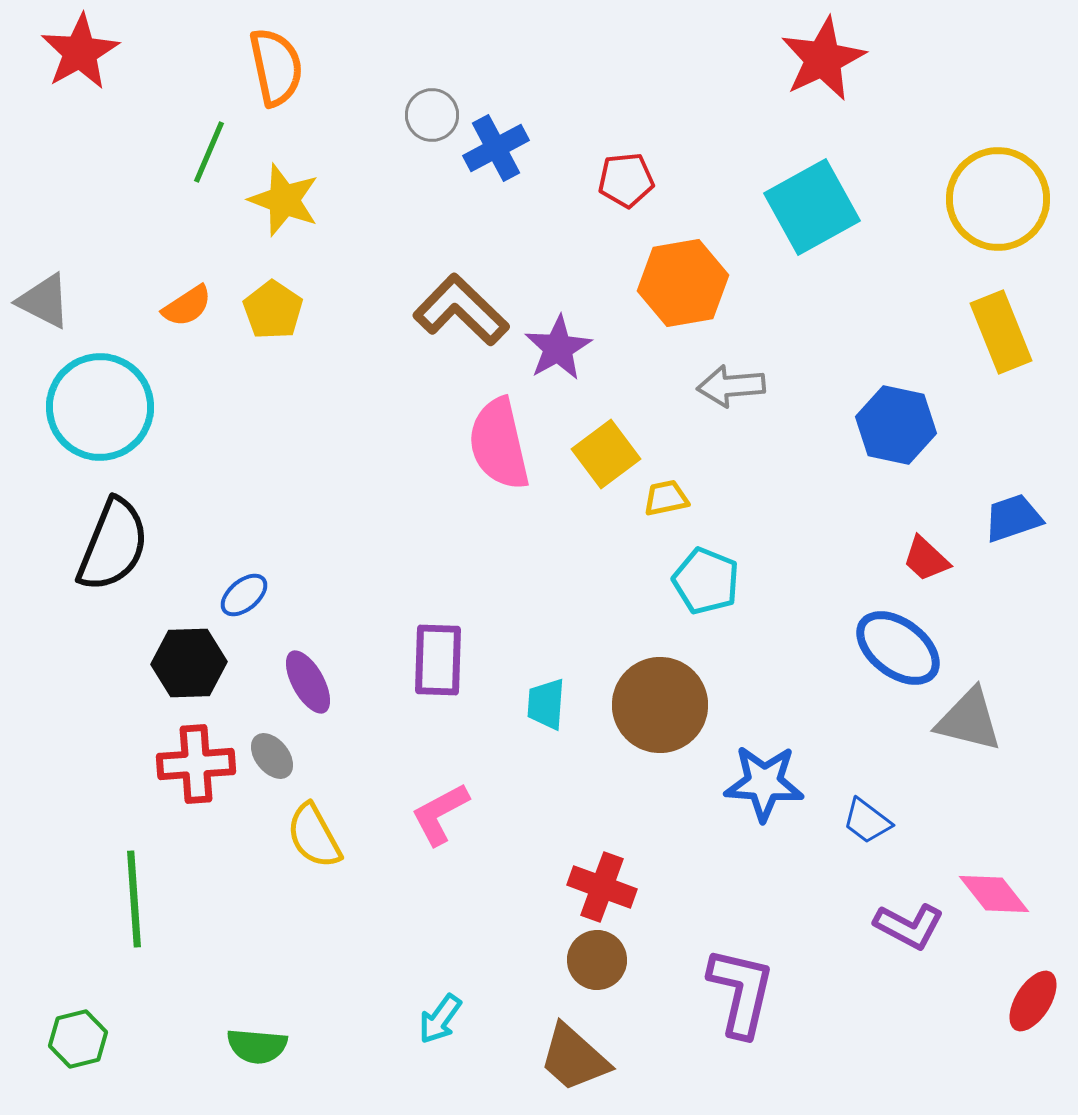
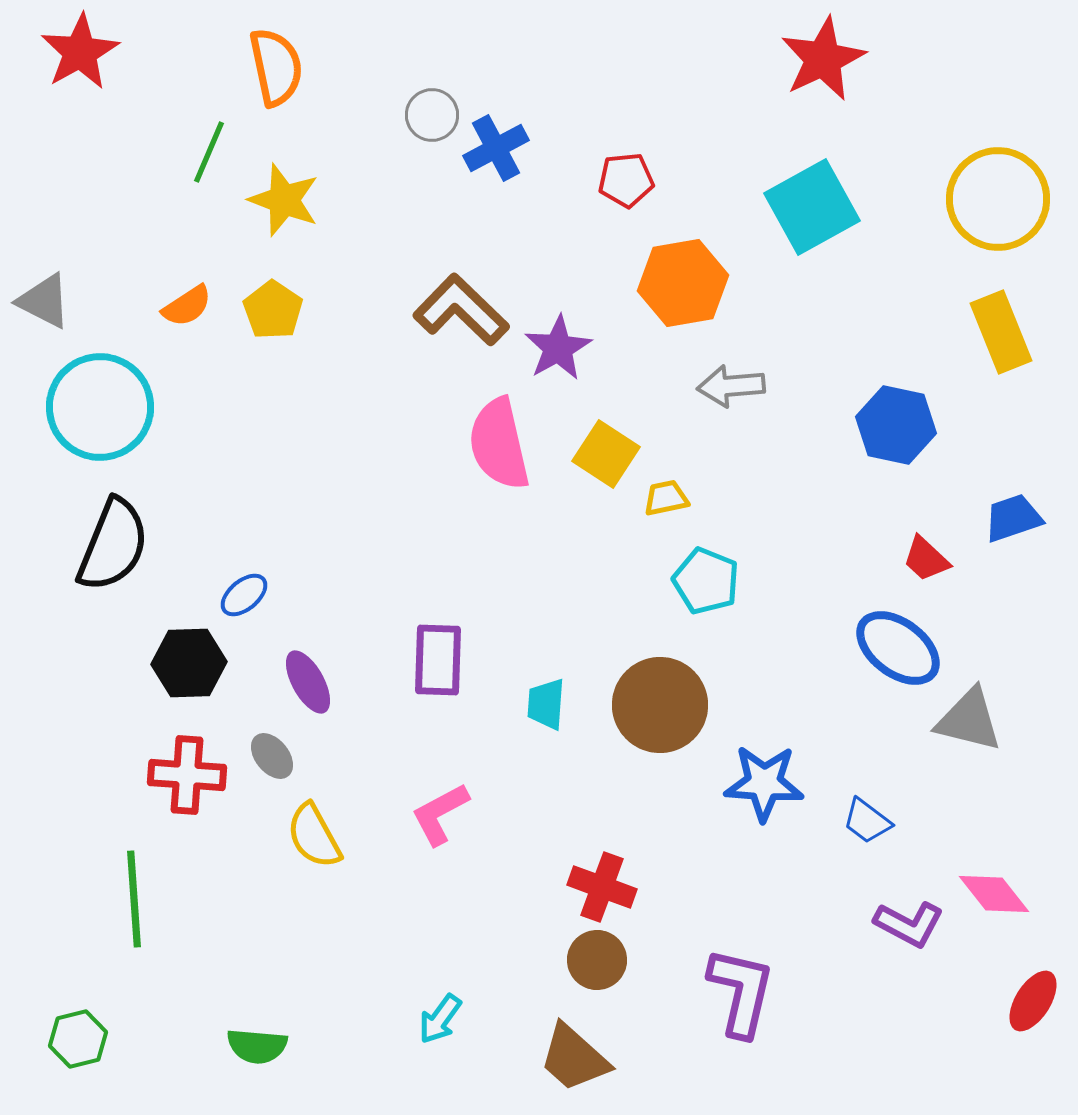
yellow square at (606, 454): rotated 20 degrees counterclockwise
red cross at (196, 764): moved 9 px left, 11 px down; rotated 8 degrees clockwise
purple L-shape at (909, 926): moved 2 px up
